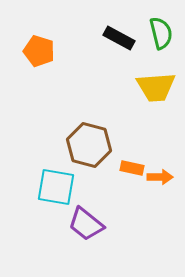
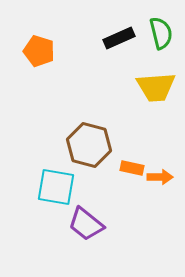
black rectangle: rotated 52 degrees counterclockwise
